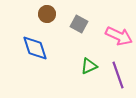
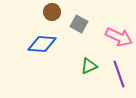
brown circle: moved 5 px right, 2 px up
pink arrow: moved 1 px down
blue diamond: moved 7 px right, 4 px up; rotated 68 degrees counterclockwise
purple line: moved 1 px right, 1 px up
